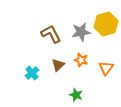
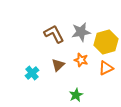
yellow hexagon: moved 18 px down
brown L-shape: moved 3 px right
orange triangle: rotated 28 degrees clockwise
green star: rotated 24 degrees clockwise
